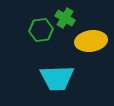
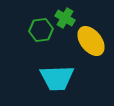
yellow ellipse: rotated 60 degrees clockwise
